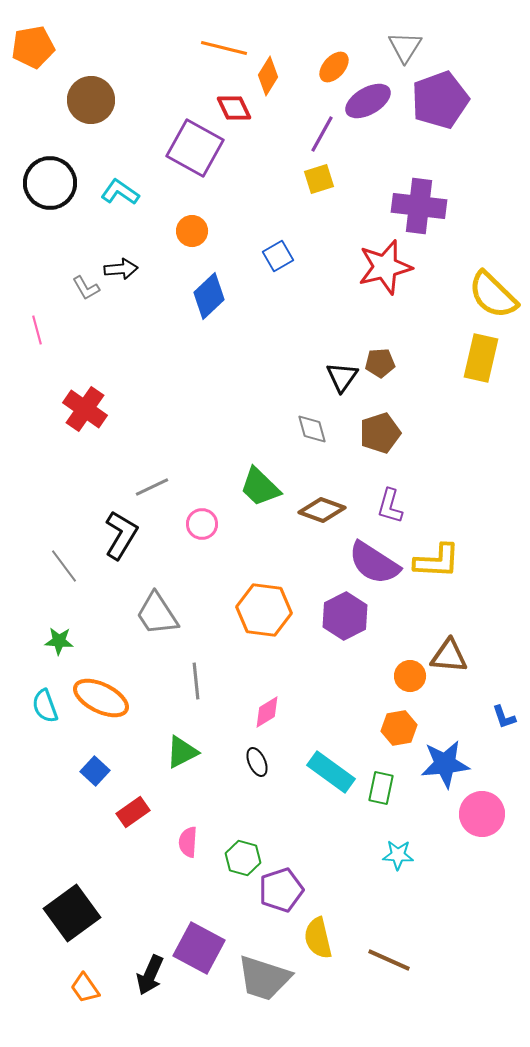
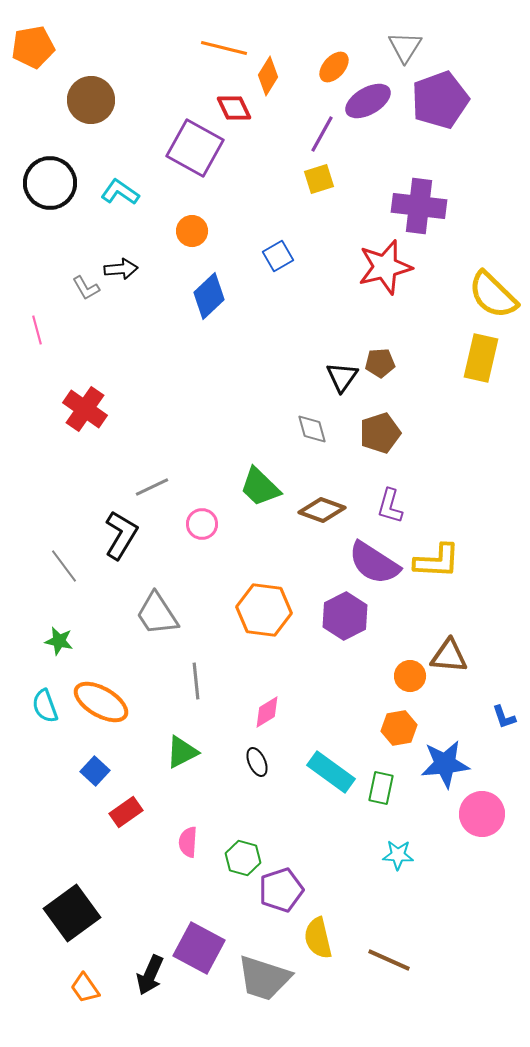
green star at (59, 641): rotated 8 degrees clockwise
orange ellipse at (101, 698): moved 4 px down; rotated 4 degrees clockwise
red rectangle at (133, 812): moved 7 px left
